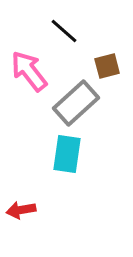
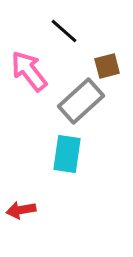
gray rectangle: moved 5 px right, 2 px up
